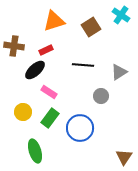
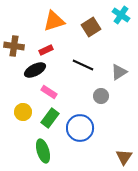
black line: rotated 20 degrees clockwise
black ellipse: rotated 15 degrees clockwise
green ellipse: moved 8 px right
